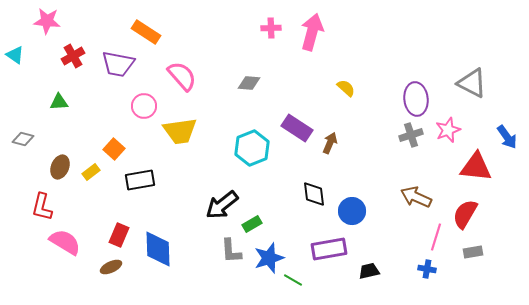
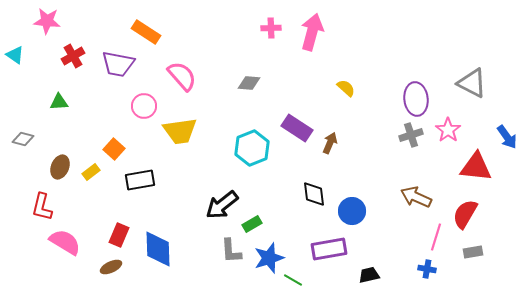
pink star at (448, 130): rotated 15 degrees counterclockwise
black trapezoid at (369, 271): moved 4 px down
